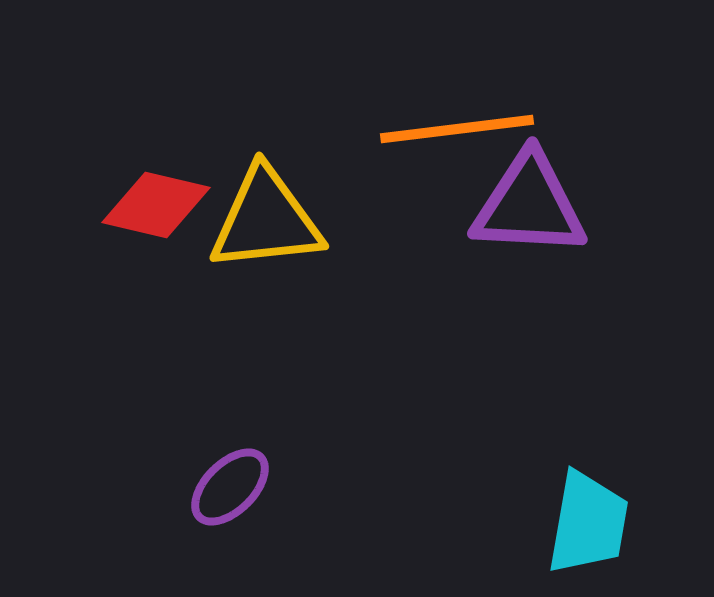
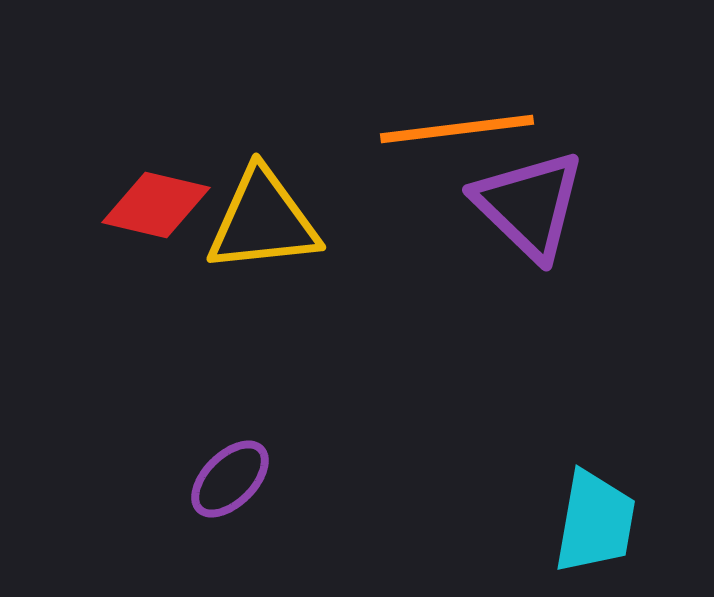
purple triangle: rotated 41 degrees clockwise
yellow triangle: moved 3 px left, 1 px down
purple ellipse: moved 8 px up
cyan trapezoid: moved 7 px right, 1 px up
